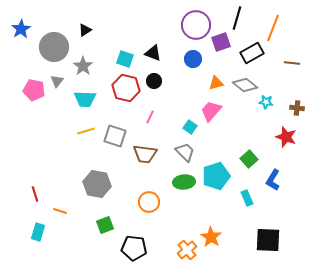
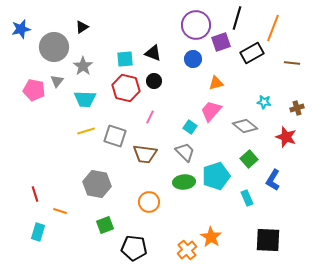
blue star at (21, 29): rotated 18 degrees clockwise
black triangle at (85, 30): moved 3 px left, 3 px up
cyan square at (125, 59): rotated 24 degrees counterclockwise
gray diamond at (245, 85): moved 41 px down
cyan star at (266, 102): moved 2 px left
brown cross at (297, 108): rotated 24 degrees counterclockwise
